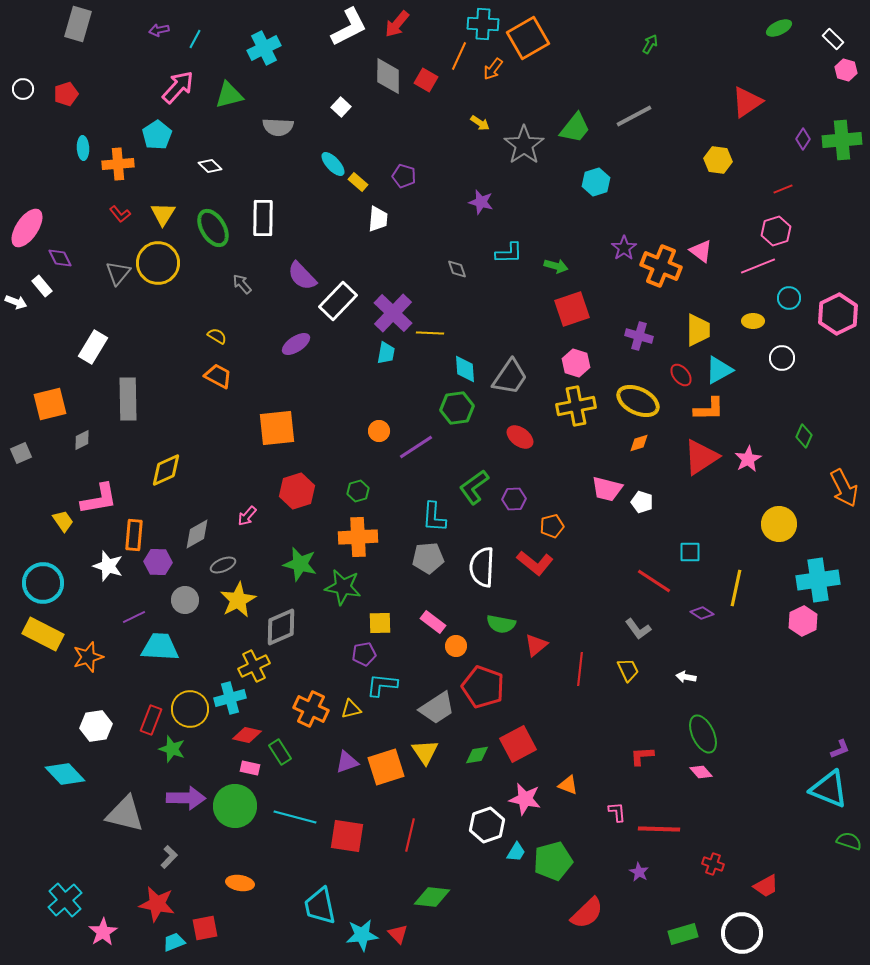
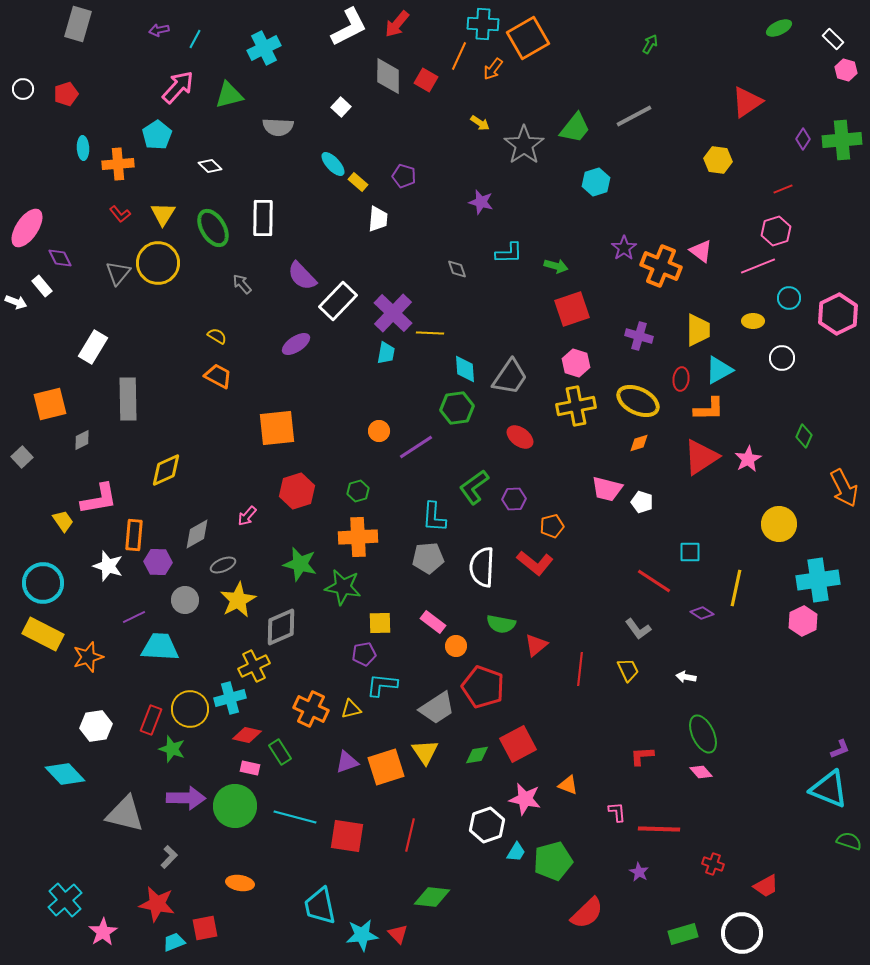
red ellipse at (681, 375): moved 4 px down; rotated 45 degrees clockwise
gray square at (21, 453): moved 1 px right, 4 px down; rotated 20 degrees counterclockwise
